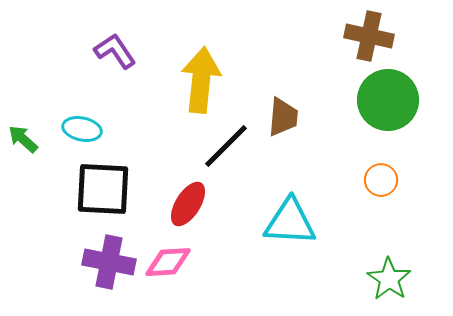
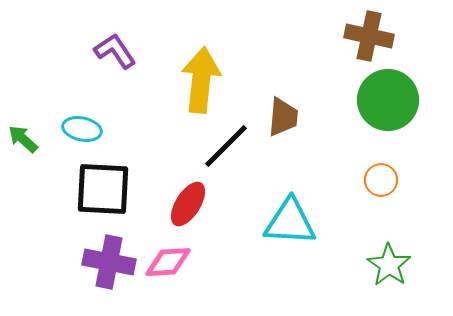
green star: moved 14 px up
